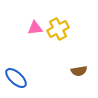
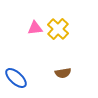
yellow cross: rotated 20 degrees counterclockwise
brown semicircle: moved 16 px left, 2 px down
